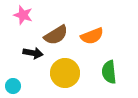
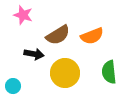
brown semicircle: moved 2 px right
black arrow: moved 1 px right, 1 px down
